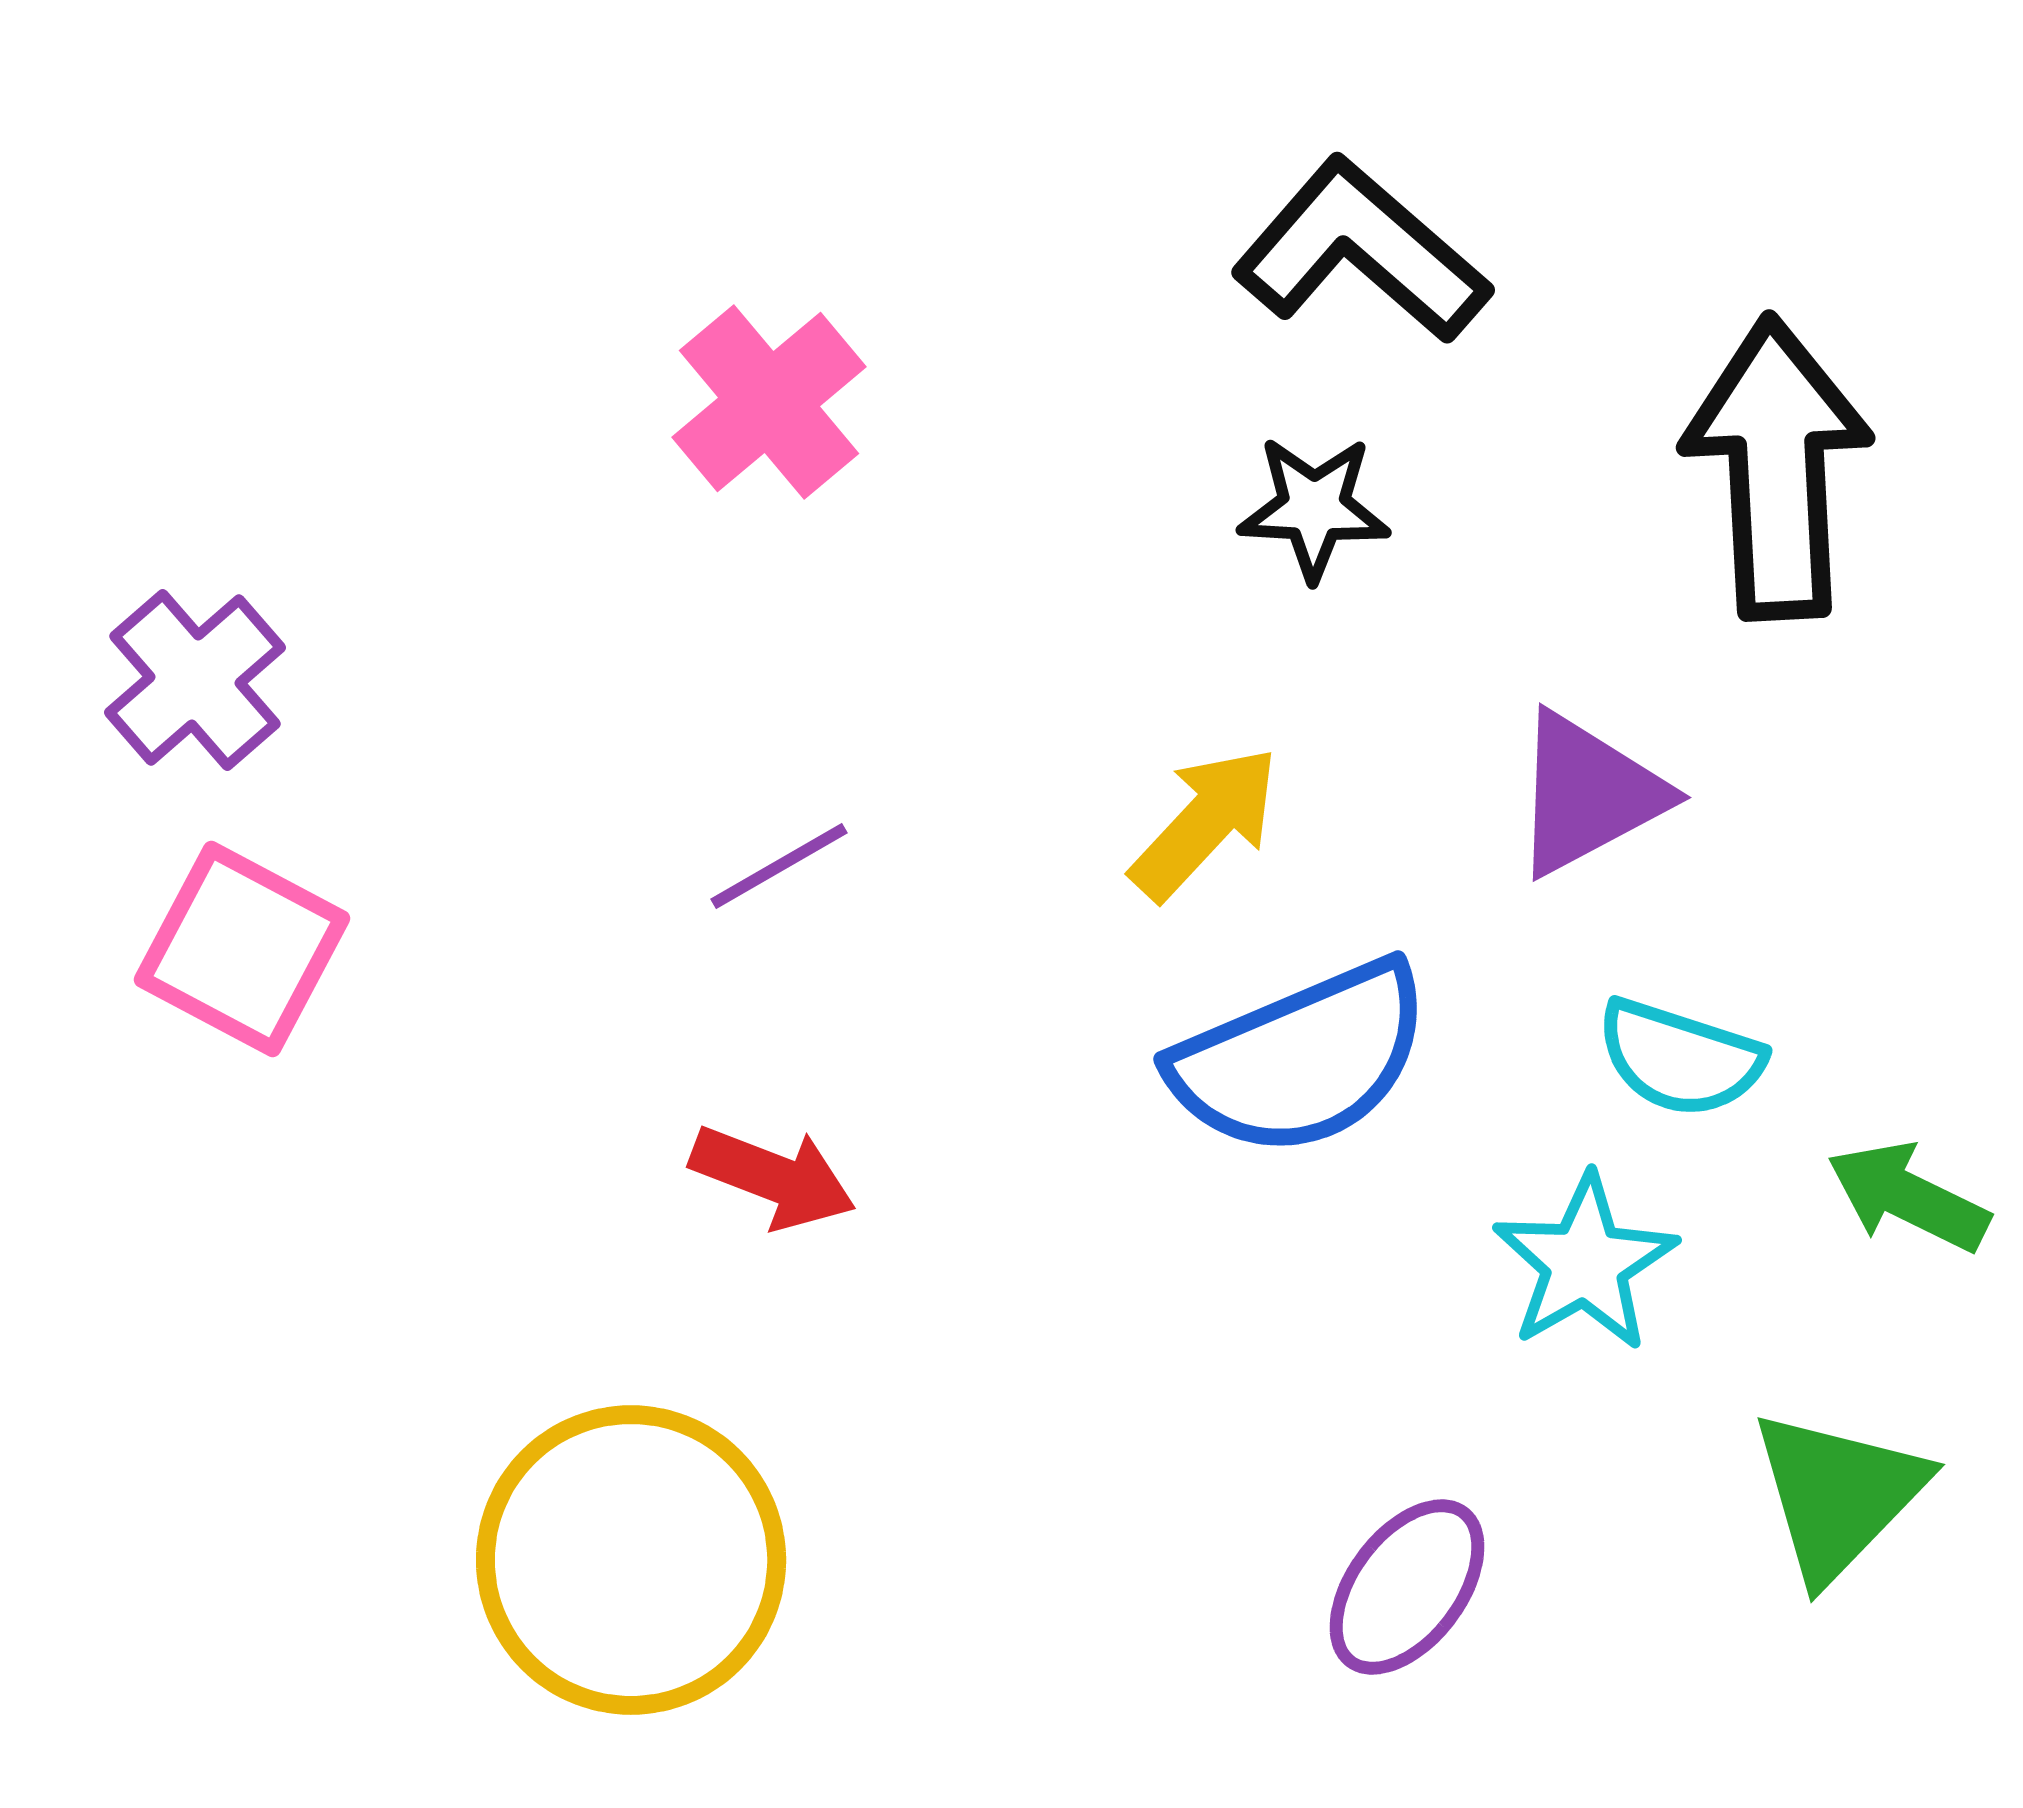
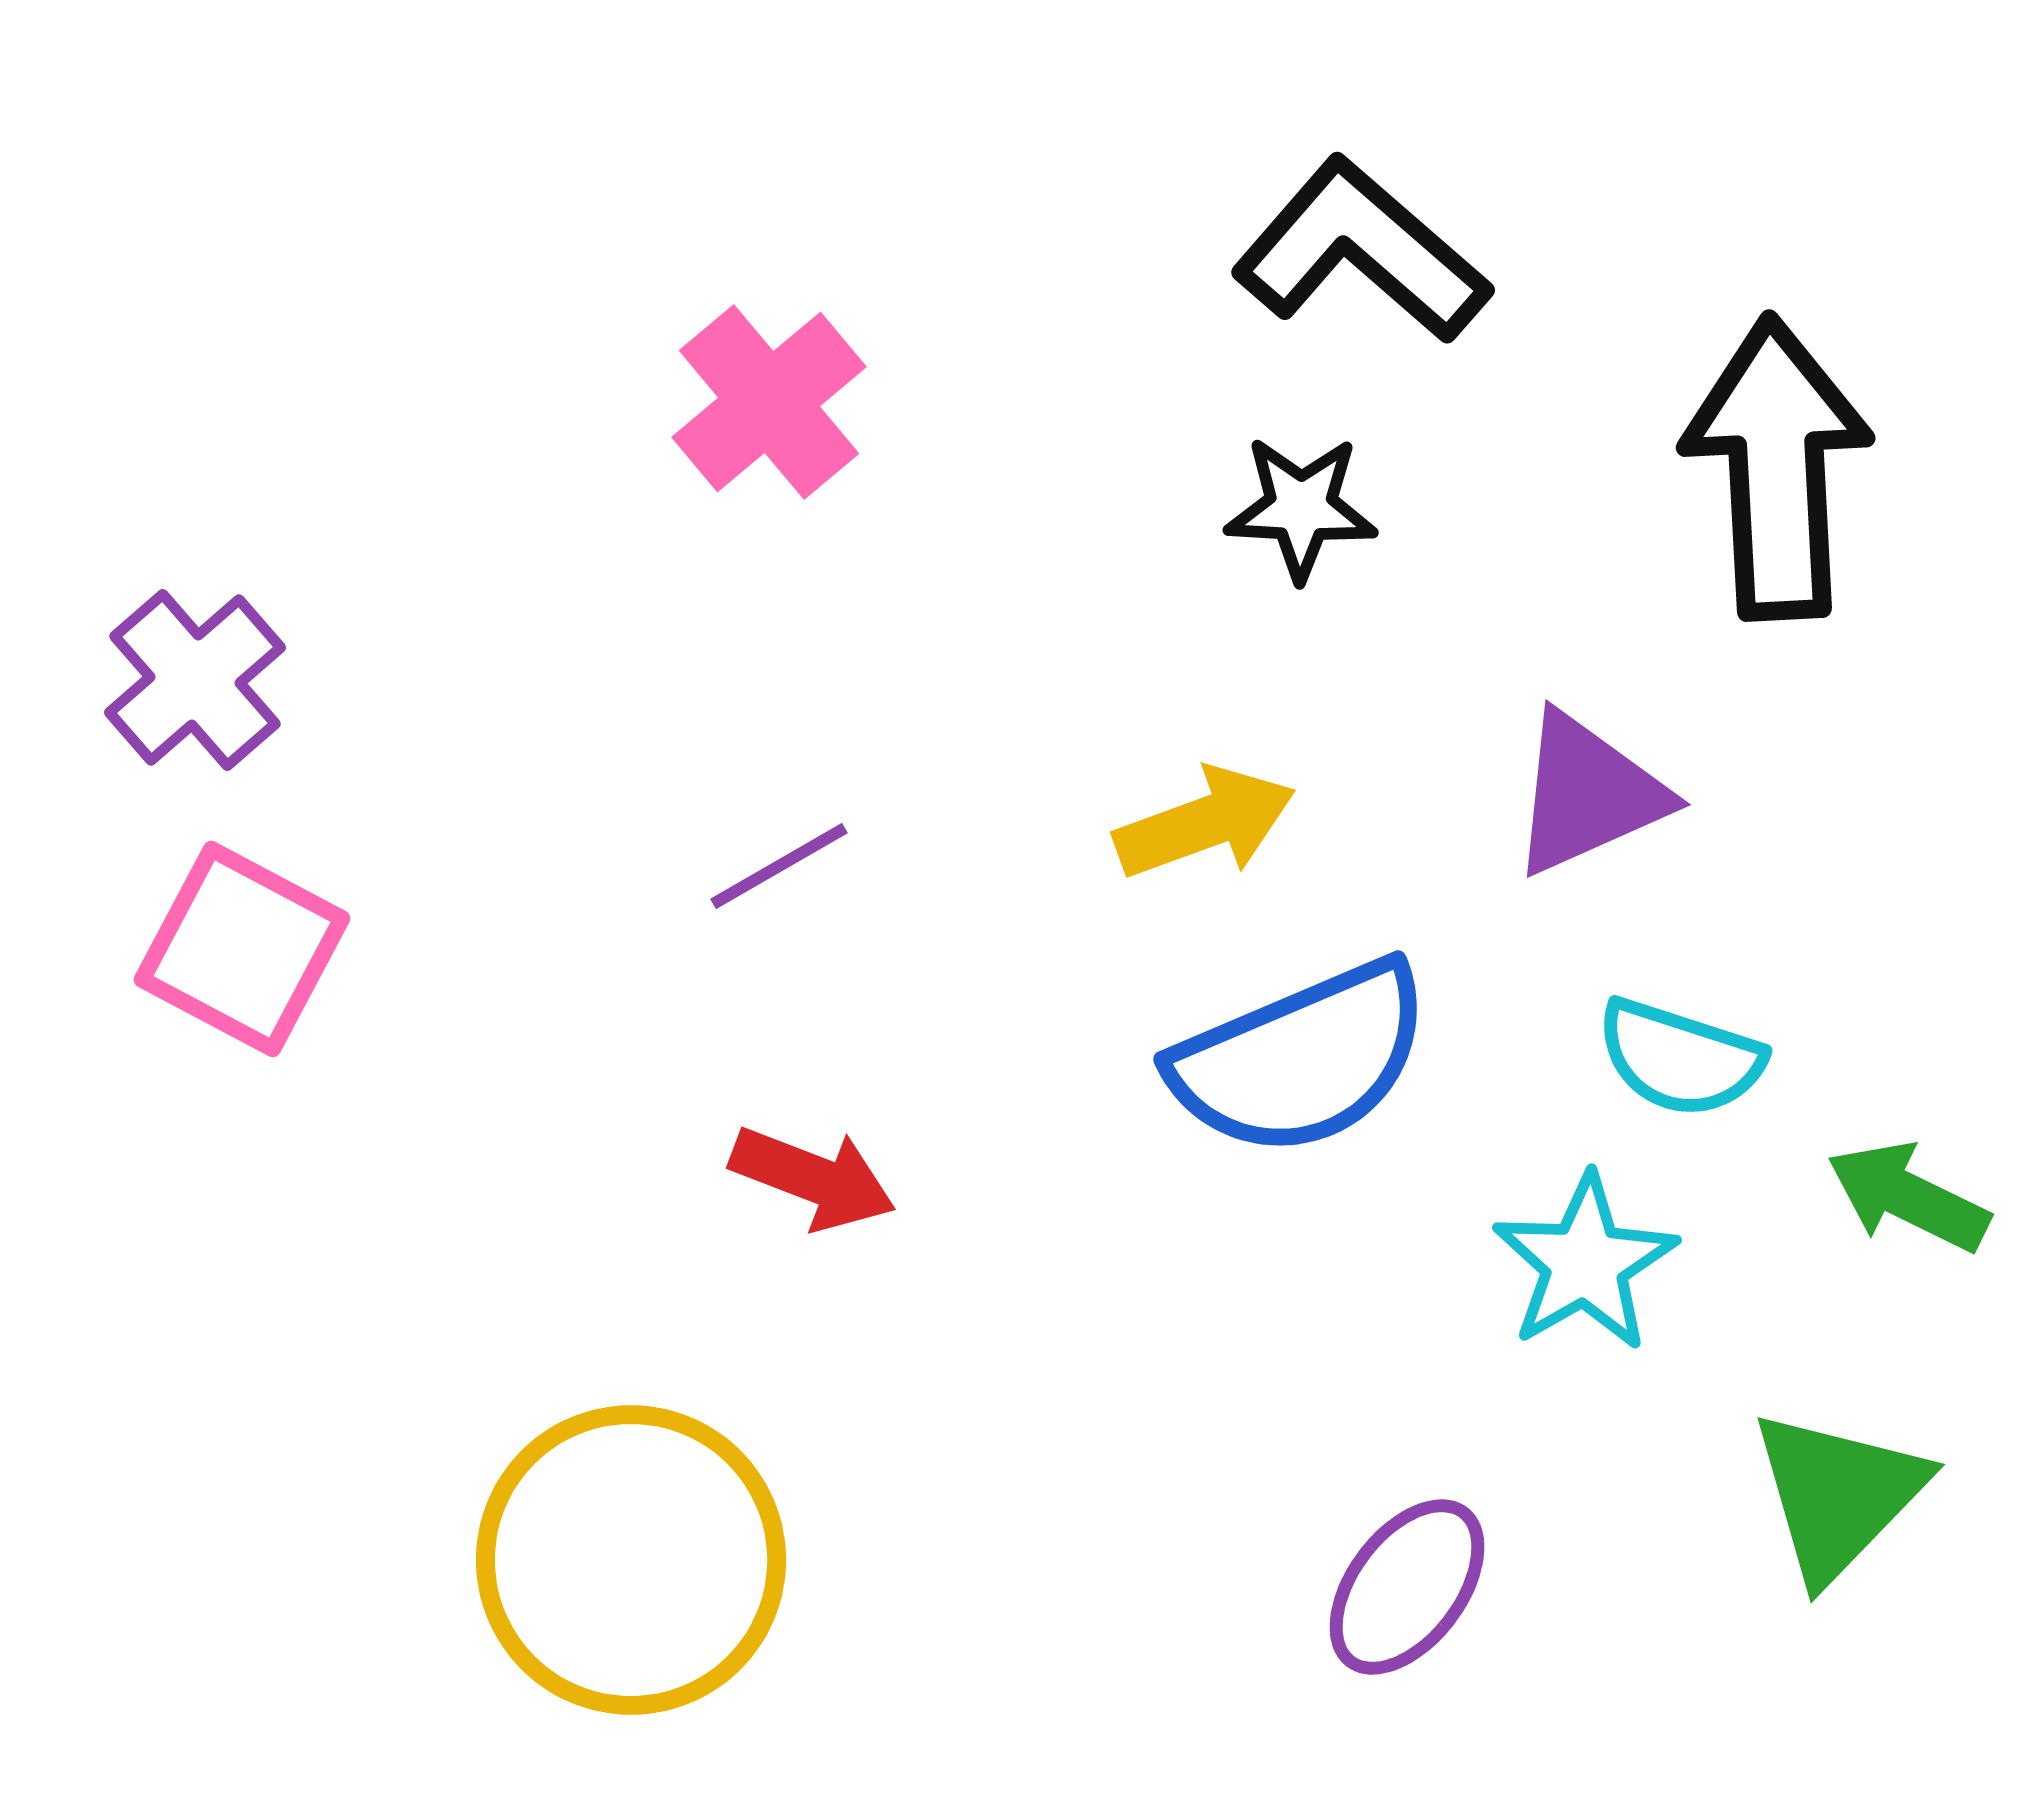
black star: moved 13 px left
purple triangle: rotated 4 degrees clockwise
yellow arrow: rotated 27 degrees clockwise
red arrow: moved 40 px right, 1 px down
